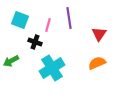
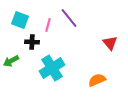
purple line: rotated 30 degrees counterclockwise
red triangle: moved 11 px right, 9 px down; rotated 14 degrees counterclockwise
black cross: moved 3 px left; rotated 16 degrees counterclockwise
orange semicircle: moved 17 px down
